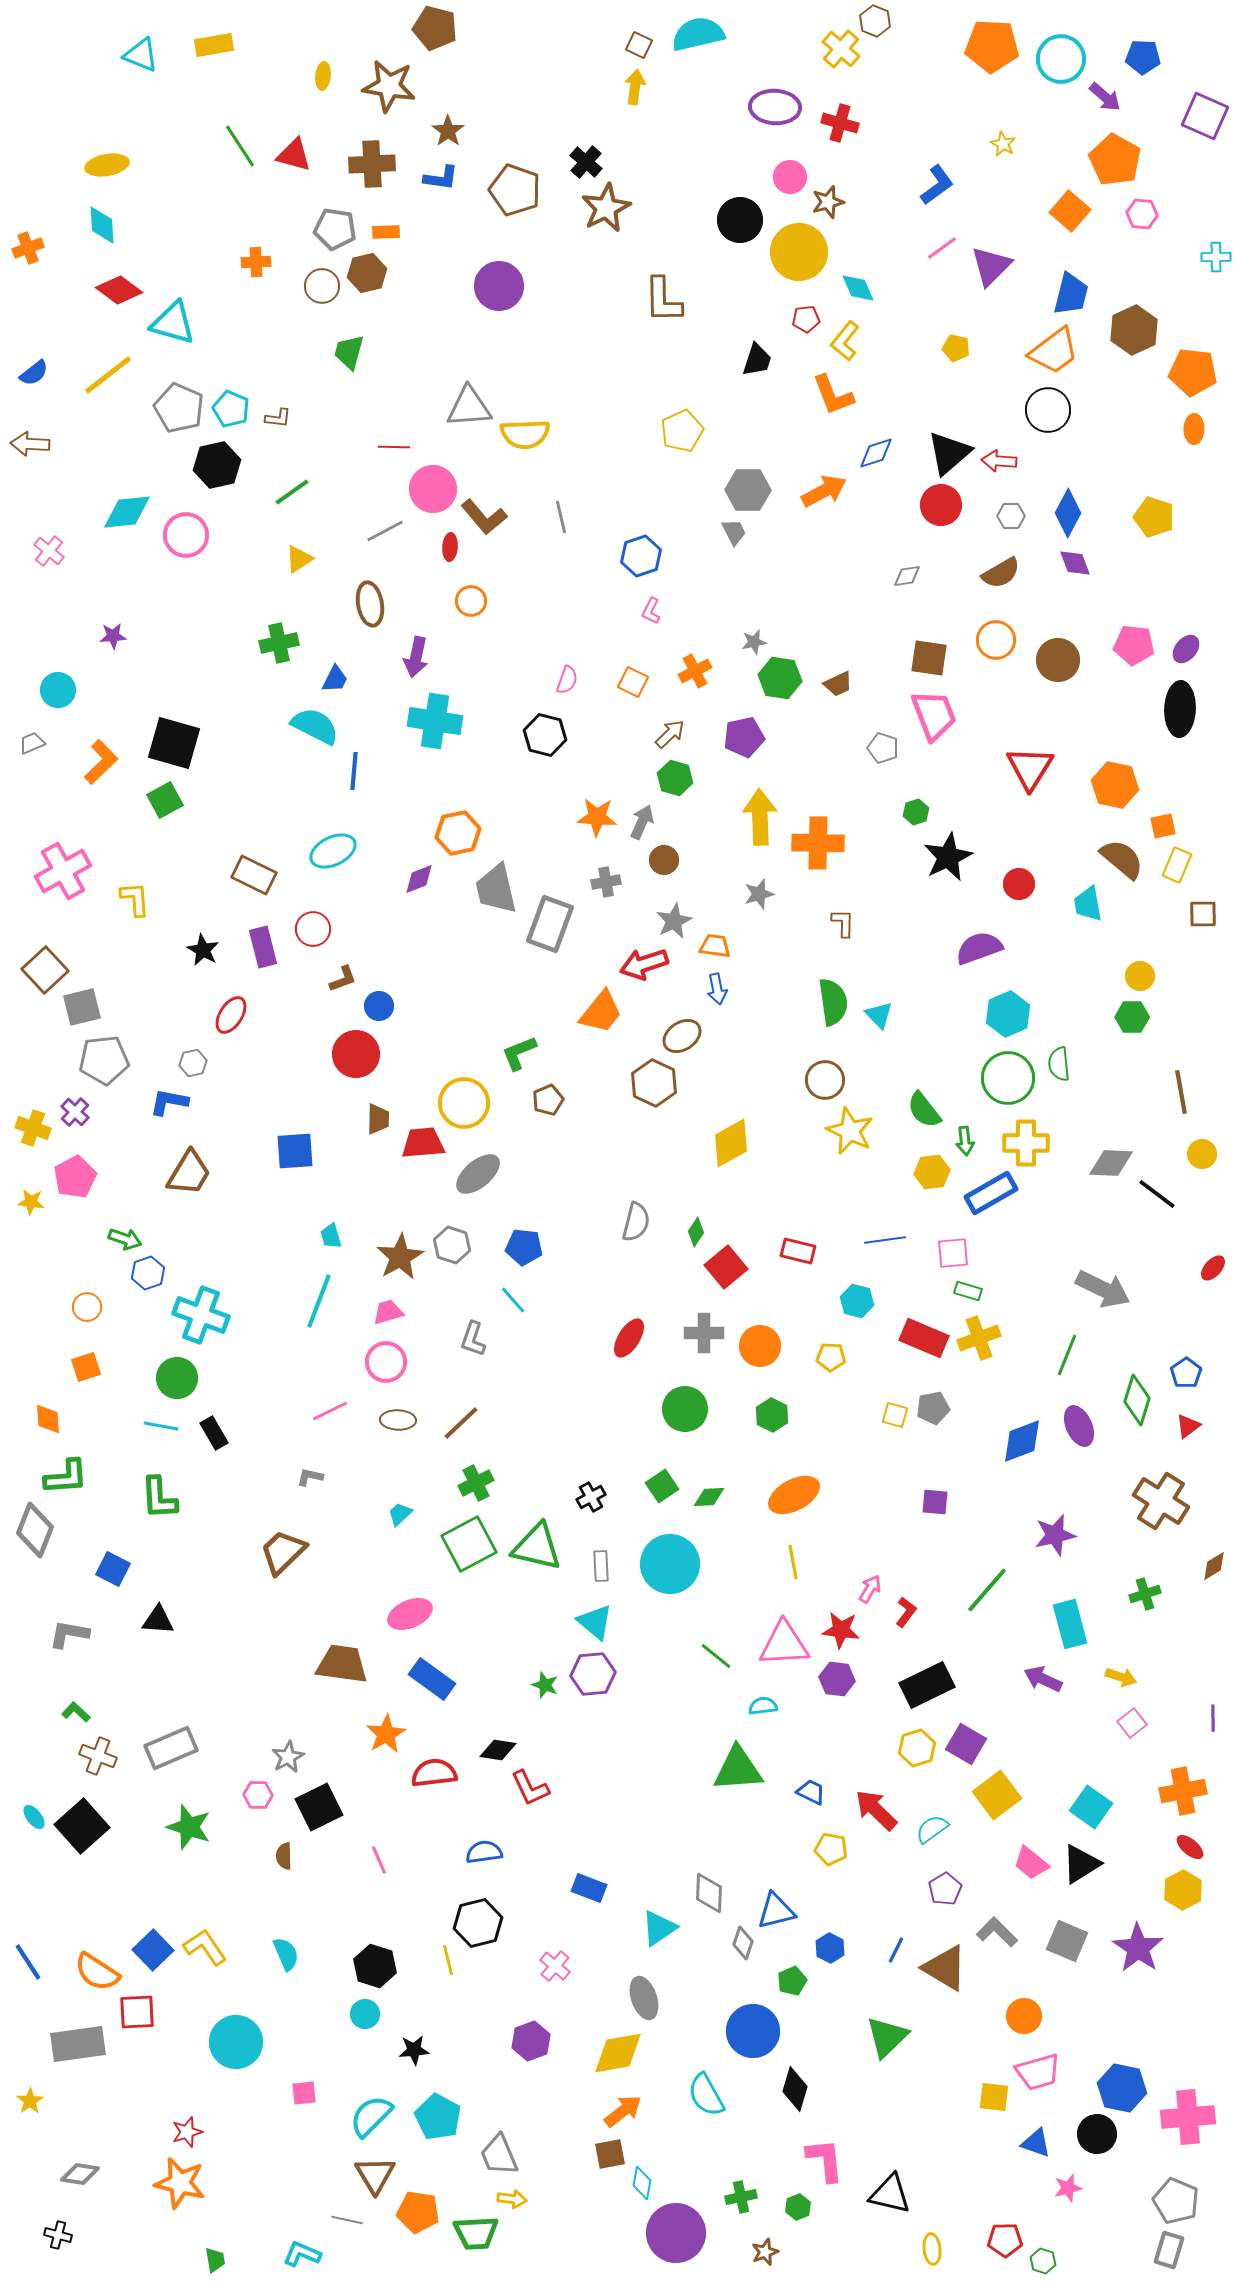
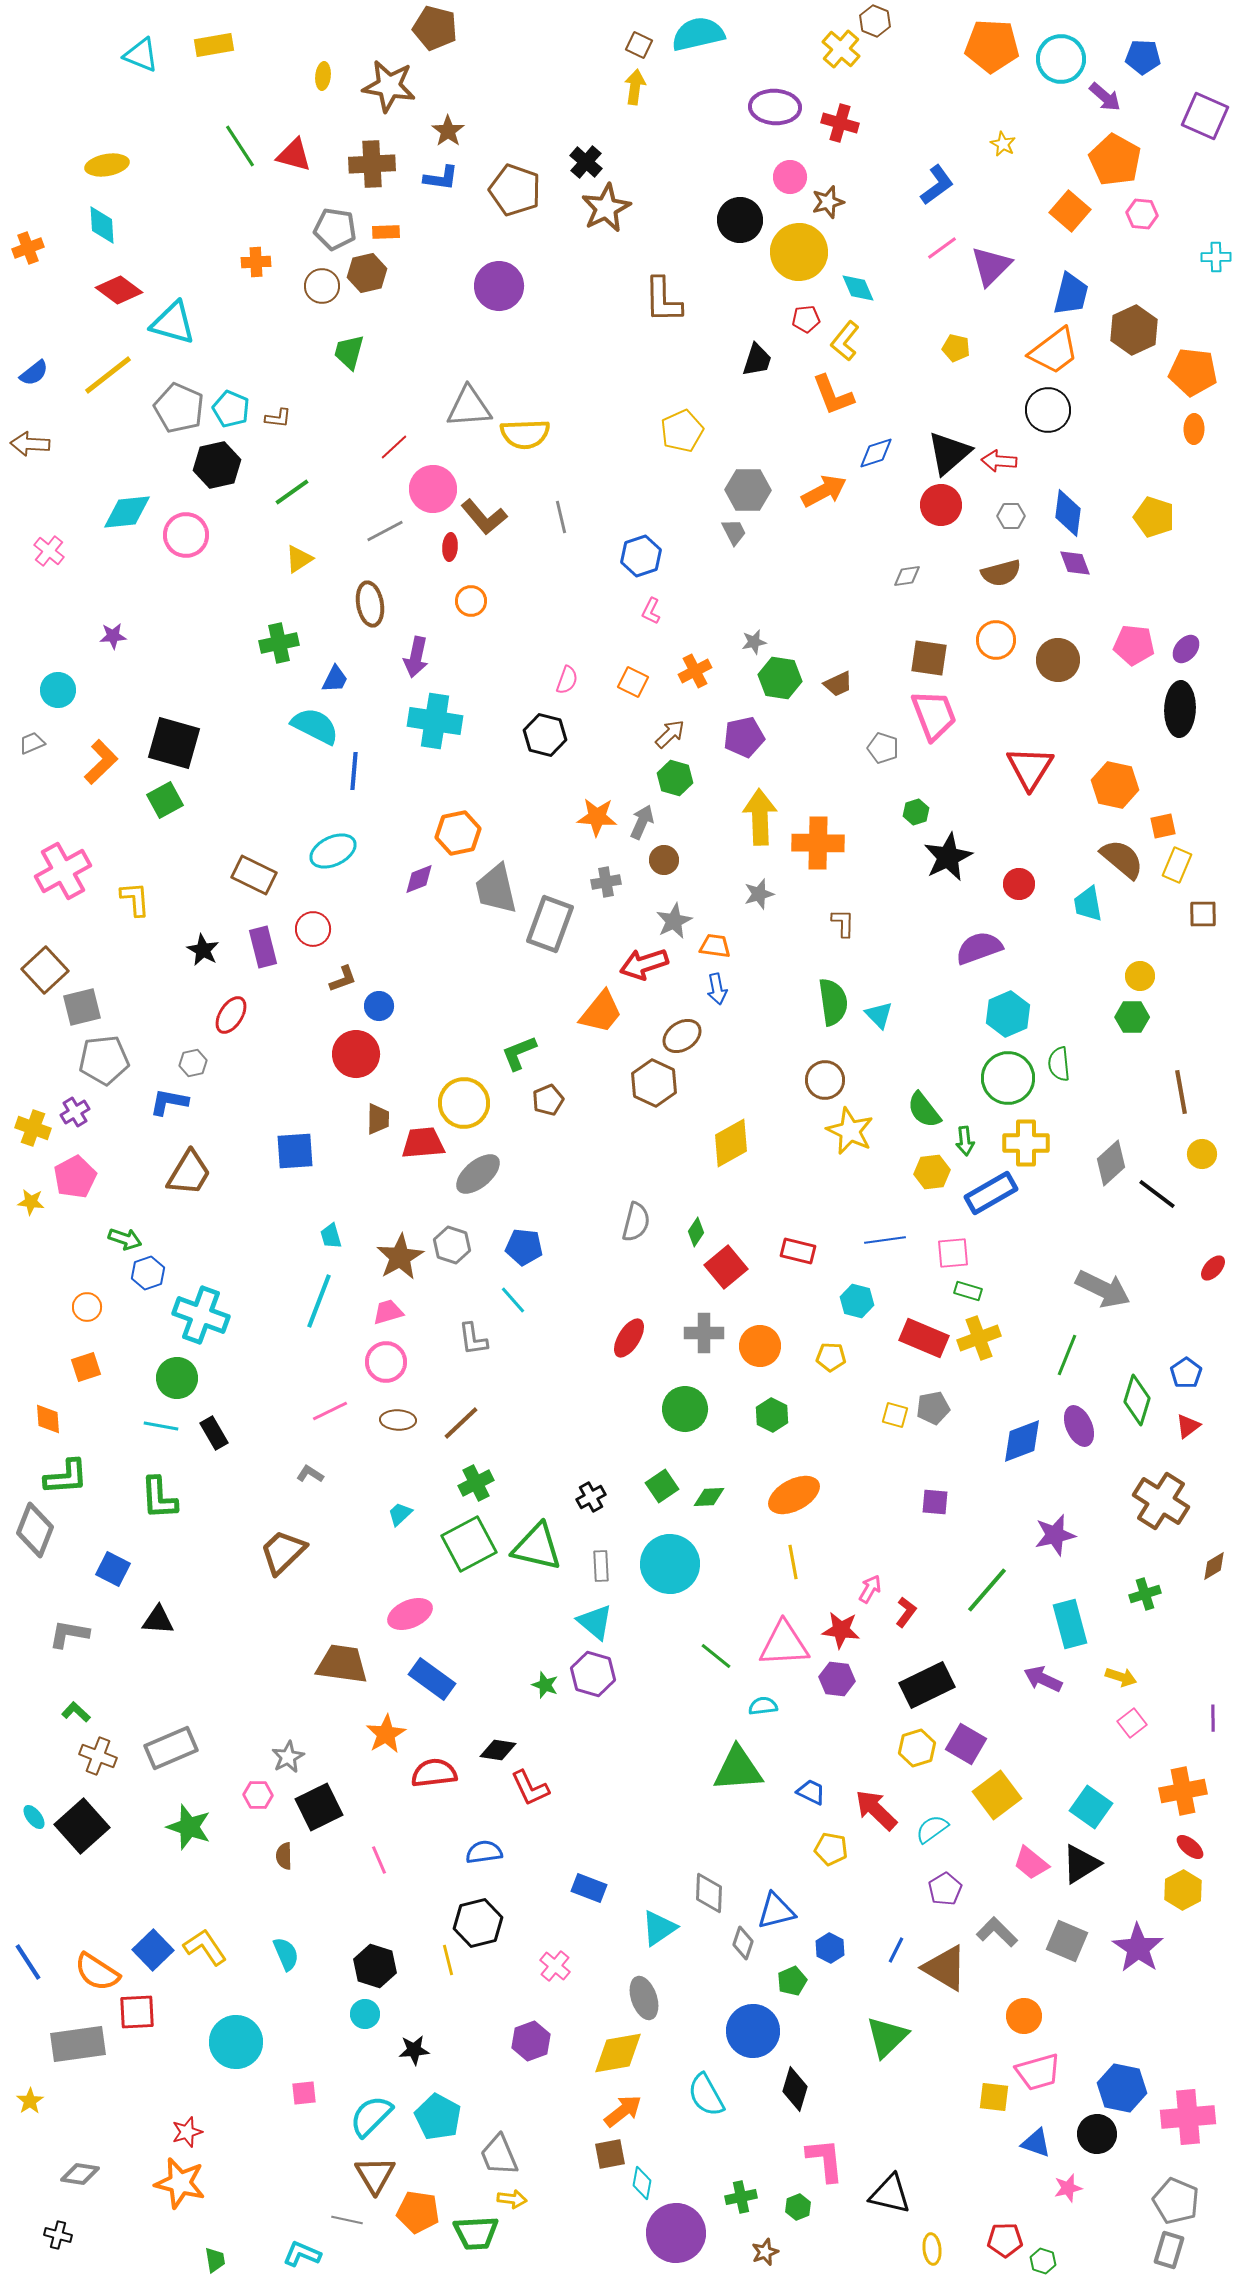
red line at (394, 447): rotated 44 degrees counterclockwise
blue diamond at (1068, 513): rotated 21 degrees counterclockwise
brown semicircle at (1001, 573): rotated 15 degrees clockwise
purple cross at (75, 1112): rotated 16 degrees clockwise
gray diamond at (1111, 1163): rotated 45 degrees counterclockwise
gray L-shape at (473, 1339): rotated 27 degrees counterclockwise
gray L-shape at (310, 1477): moved 3 px up; rotated 20 degrees clockwise
purple hexagon at (593, 1674): rotated 21 degrees clockwise
